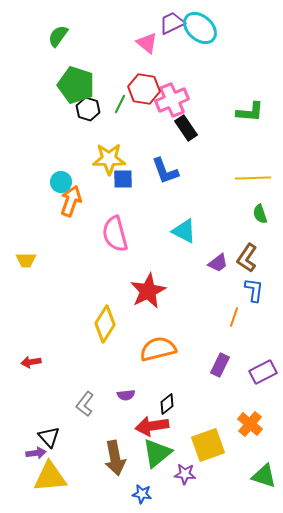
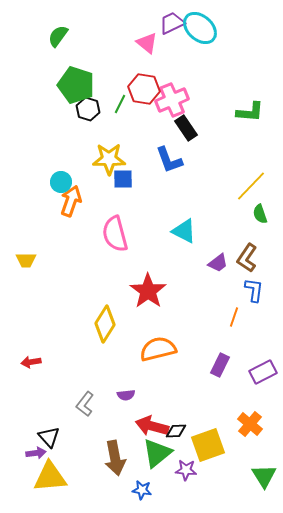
blue L-shape at (165, 171): moved 4 px right, 11 px up
yellow line at (253, 178): moved 2 px left, 8 px down; rotated 44 degrees counterclockwise
red star at (148, 291): rotated 9 degrees counterclockwise
black diamond at (167, 404): moved 9 px right, 27 px down; rotated 35 degrees clockwise
red arrow at (152, 426): rotated 24 degrees clockwise
purple star at (185, 474): moved 1 px right, 4 px up
green triangle at (264, 476): rotated 40 degrees clockwise
blue star at (142, 494): moved 4 px up
